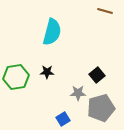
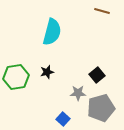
brown line: moved 3 px left
black star: rotated 16 degrees counterclockwise
blue square: rotated 16 degrees counterclockwise
